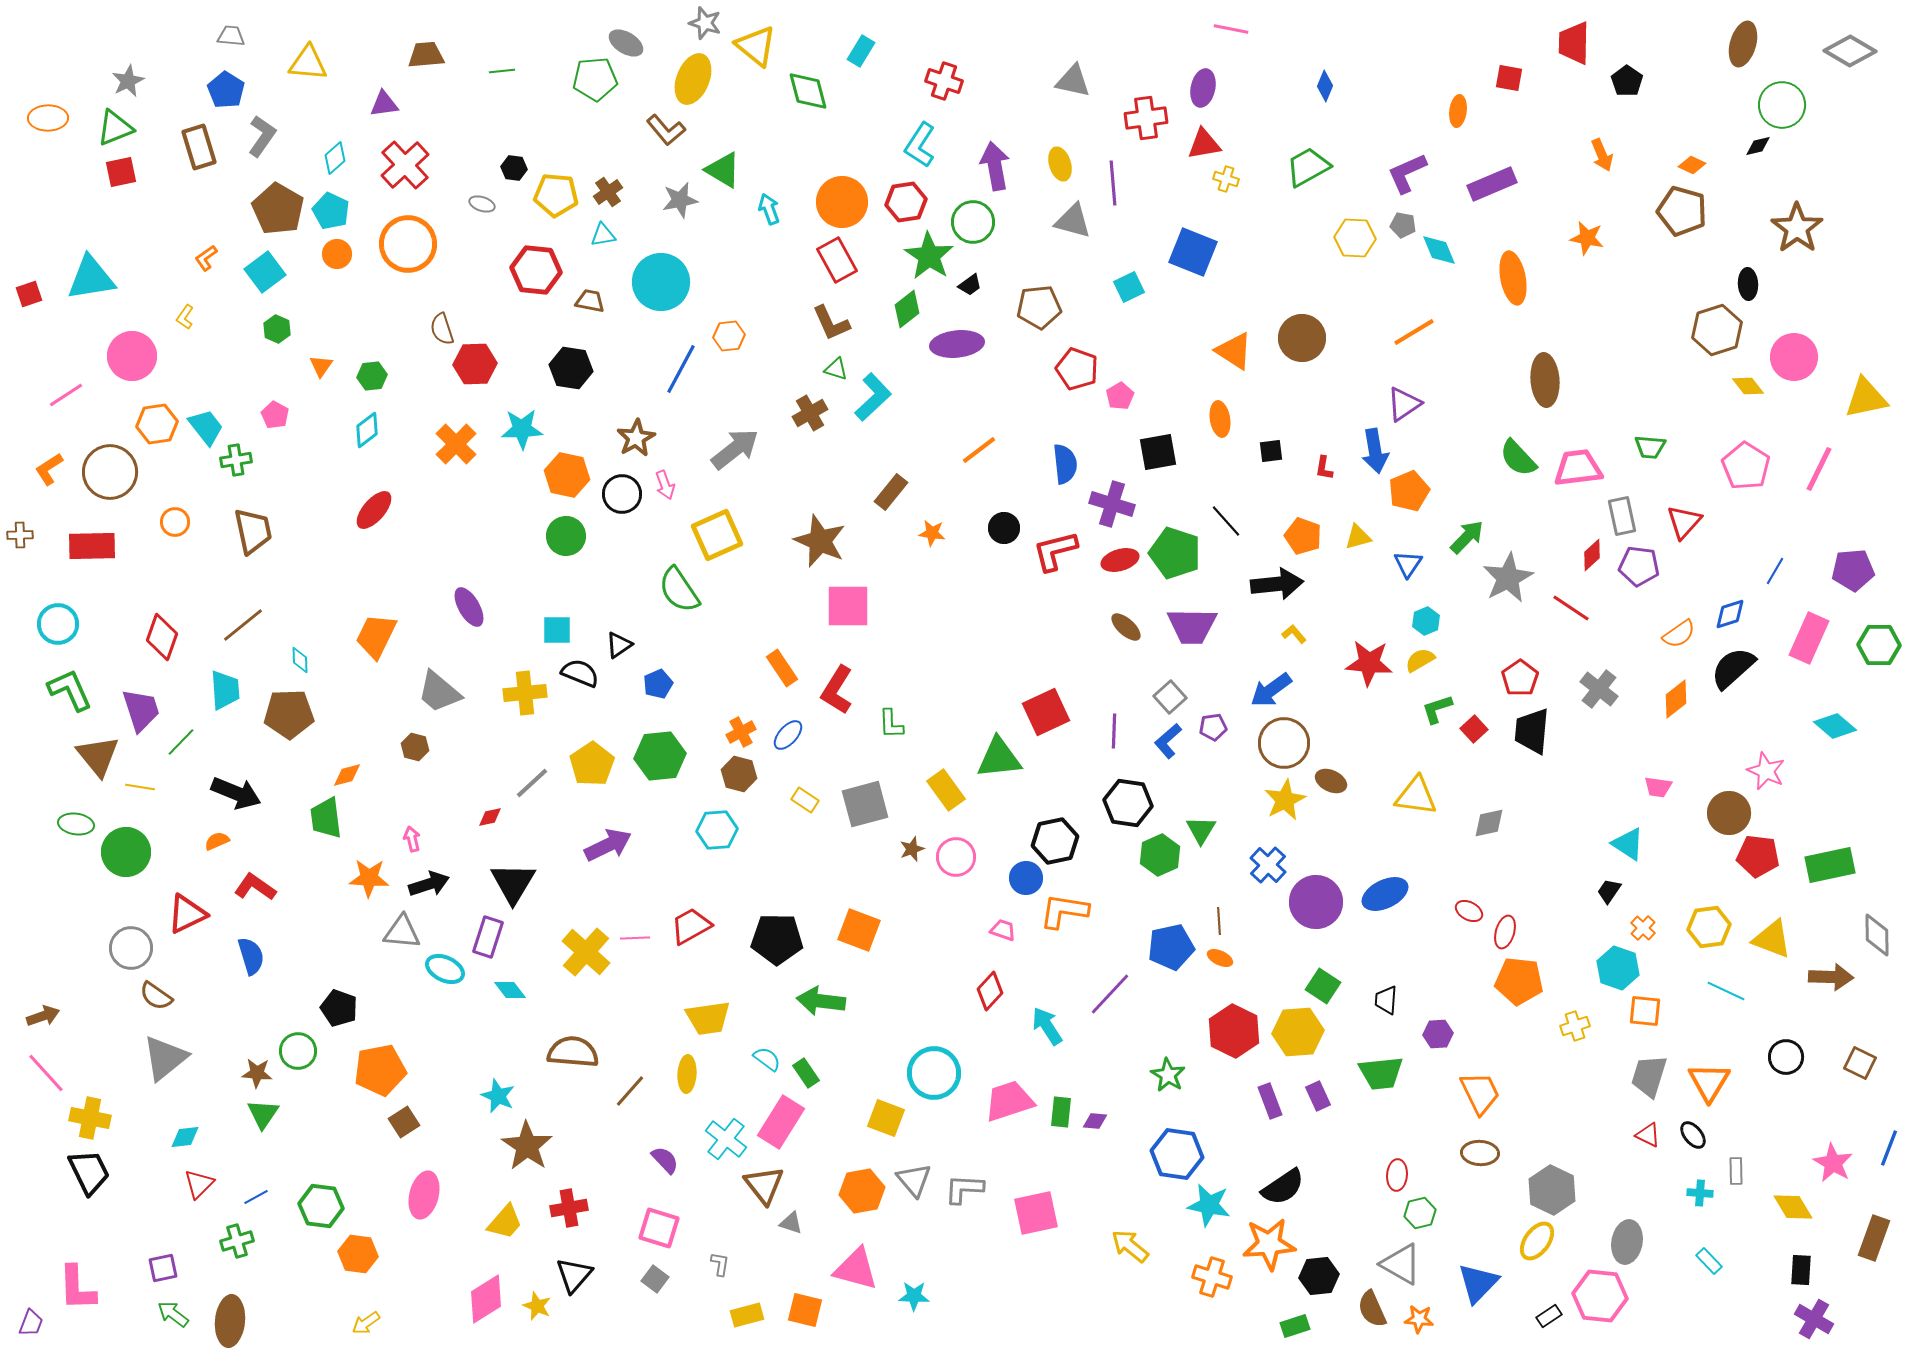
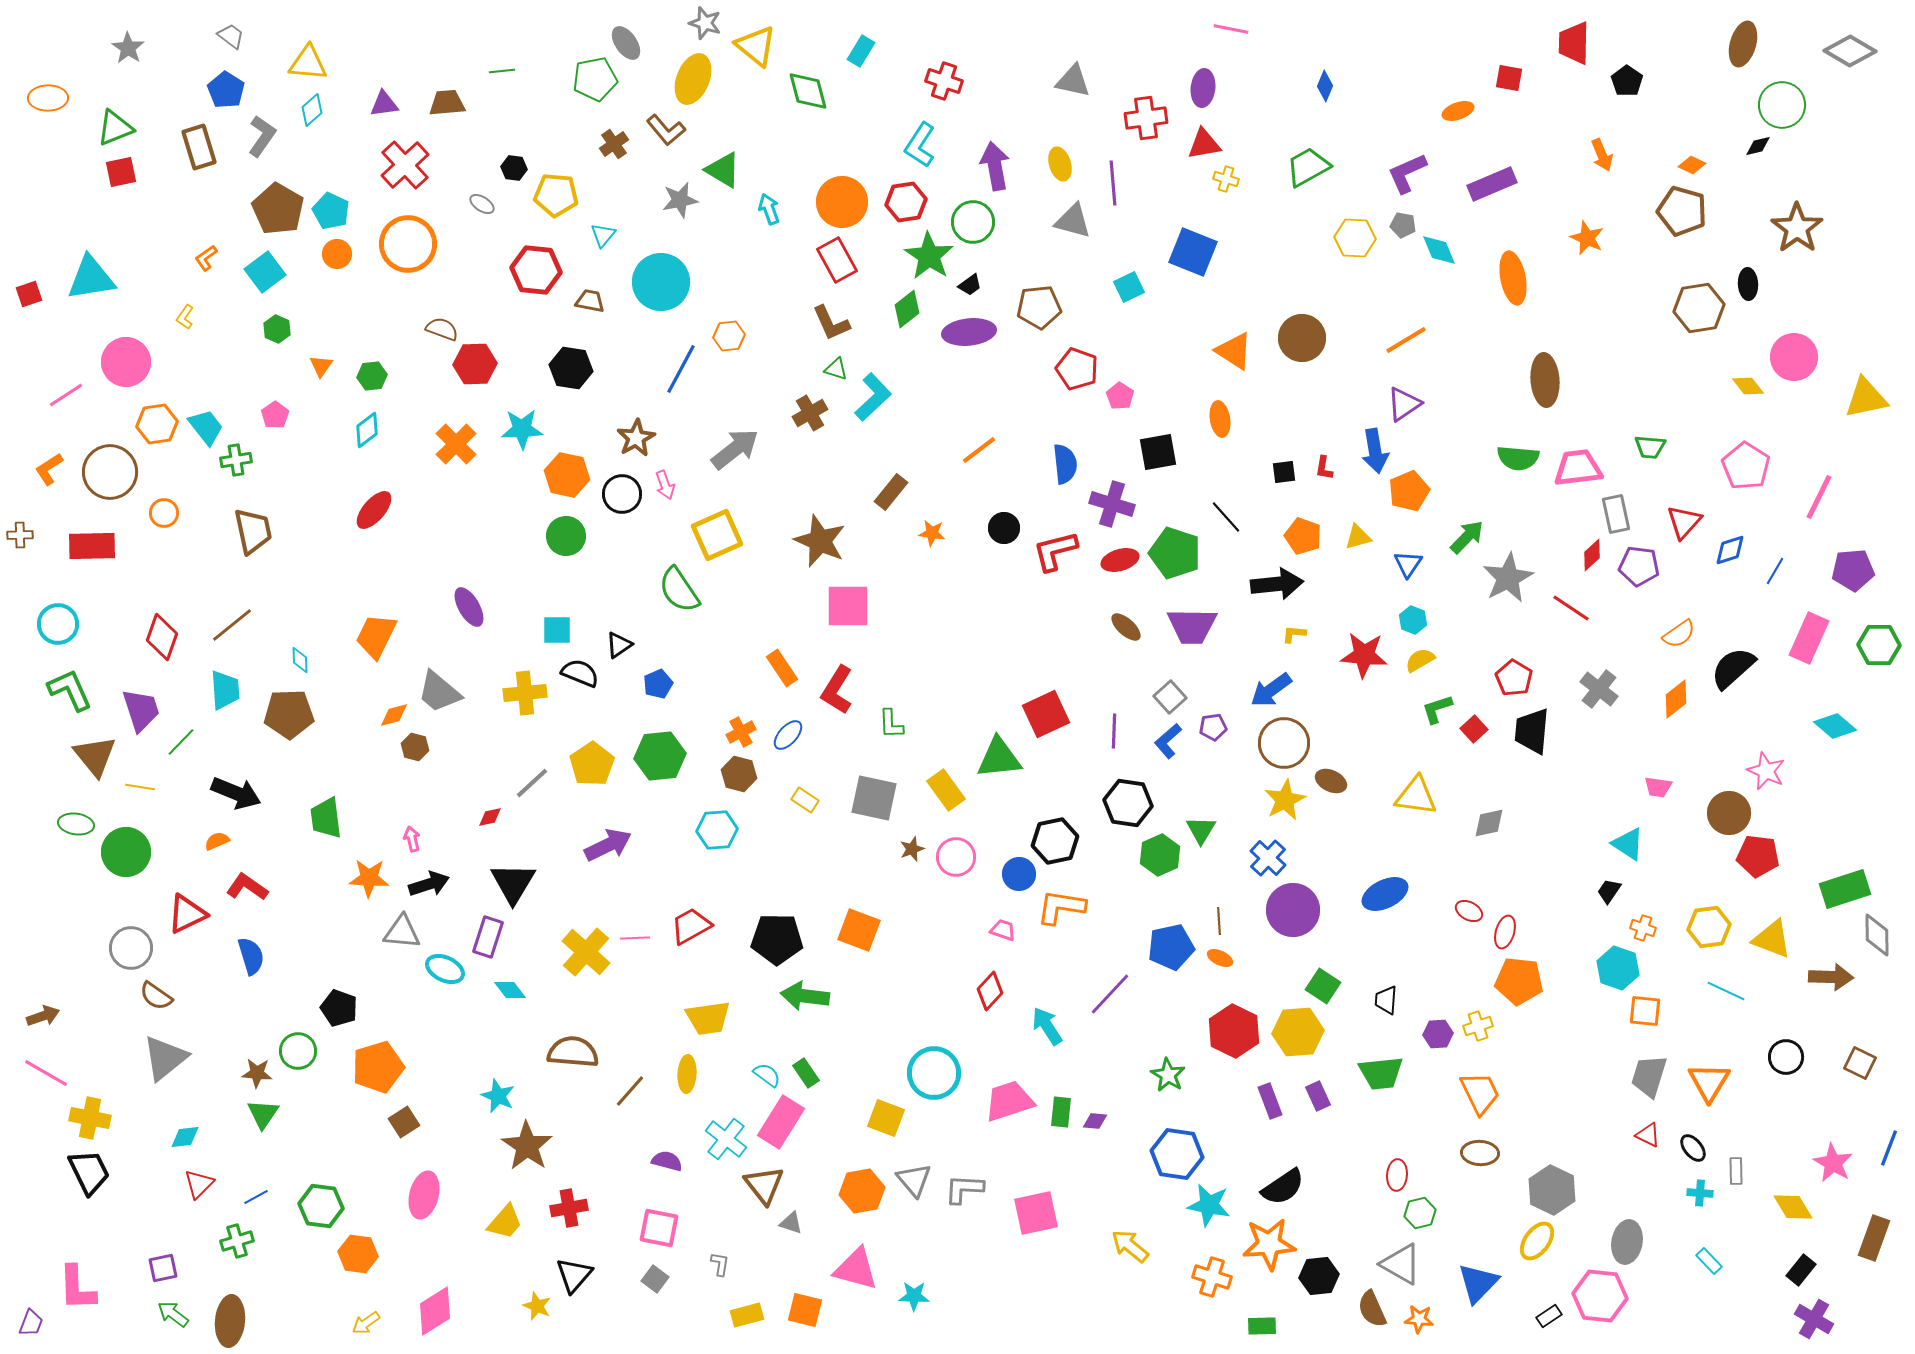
gray trapezoid at (231, 36): rotated 32 degrees clockwise
gray ellipse at (626, 43): rotated 24 degrees clockwise
brown trapezoid at (426, 55): moved 21 px right, 48 px down
green pentagon at (595, 79): rotated 6 degrees counterclockwise
gray star at (128, 81): moved 33 px up; rotated 12 degrees counterclockwise
purple ellipse at (1203, 88): rotated 6 degrees counterclockwise
orange ellipse at (1458, 111): rotated 64 degrees clockwise
orange ellipse at (48, 118): moved 20 px up
cyan diamond at (335, 158): moved 23 px left, 48 px up
brown cross at (608, 192): moved 6 px right, 48 px up
gray ellipse at (482, 204): rotated 15 degrees clockwise
cyan triangle at (603, 235): rotated 40 degrees counterclockwise
orange star at (1587, 238): rotated 12 degrees clockwise
brown semicircle at (442, 329): rotated 128 degrees clockwise
brown hexagon at (1717, 330): moved 18 px left, 22 px up; rotated 9 degrees clockwise
orange line at (1414, 332): moved 8 px left, 8 px down
purple ellipse at (957, 344): moved 12 px right, 12 px up
pink circle at (132, 356): moved 6 px left, 6 px down
pink pentagon at (1120, 396): rotated 8 degrees counterclockwise
pink pentagon at (275, 415): rotated 8 degrees clockwise
black square at (1271, 451): moved 13 px right, 21 px down
green semicircle at (1518, 458): rotated 42 degrees counterclockwise
pink line at (1819, 469): moved 28 px down
gray rectangle at (1622, 516): moved 6 px left, 2 px up
black line at (1226, 521): moved 4 px up
orange circle at (175, 522): moved 11 px left, 9 px up
blue diamond at (1730, 614): moved 64 px up
cyan hexagon at (1426, 621): moved 13 px left, 1 px up; rotated 16 degrees counterclockwise
brown line at (243, 625): moved 11 px left
yellow L-shape at (1294, 634): rotated 45 degrees counterclockwise
red star at (1369, 663): moved 5 px left, 8 px up
red pentagon at (1520, 678): moved 6 px left; rotated 6 degrees counterclockwise
red square at (1046, 712): moved 2 px down
brown triangle at (98, 756): moved 3 px left
orange diamond at (347, 775): moved 47 px right, 60 px up
gray square at (865, 804): moved 9 px right, 6 px up; rotated 27 degrees clockwise
blue cross at (1268, 865): moved 7 px up
green rectangle at (1830, 865): moved 15 px right, 24 px down; rotated 6 degrees counterclockwise
blue circle at (1026, 878): moved 7 px left, 4 px up
red L-shape at (255, 887): moved 8 px left
purple circle at (1316, 902): moved 23 px left, 8 px down
orange L-shape at (1064, 911): moved 3 px left, 4 px up
orange cross at (1643, 928): rotated 25 degrees counterclockwise
green arrow at (821, 1001): moved 16 px left, 5 px up
yellow cross at (1575, 1026): moved 97 px left
cyan semicircle at (767, 1059): moved 16 px down
orange pentagon at (380, 1070): moved 2 px left, 3 px up; rotated 6 degrees counterclockwise
pink line at (46, 1073): rotated 18 degrees counterclockwise
black ellipse at (1693, 1135): moved 13 px down
purple semicircle at (665, 1160): moved 2 px right, 1 px down; rotated 32 degrees counterclockwise
pink square at (659, 1228): rotated 6 degrees counterclockwise
black rectangle at (1801, 1270): rotated 36 degrees clockwise
pink diamond at (486, 1299): moved 51 px left, 12 px down
green rectangle at (1295, 1326): moved 33 px left; rotated 16 degrees clockwise
